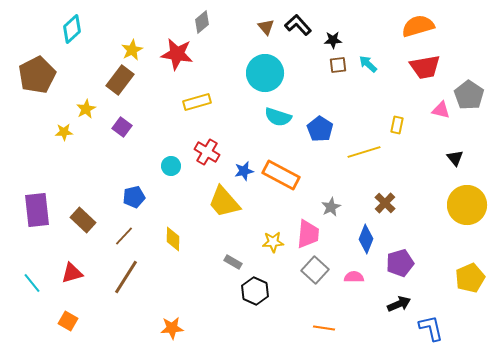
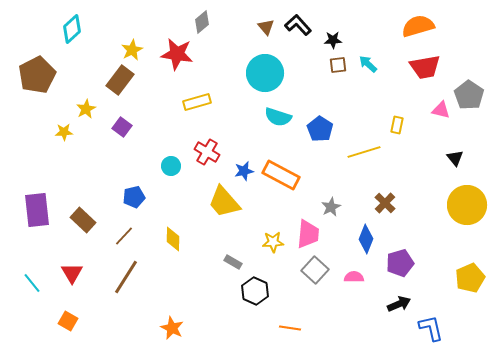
red triangle at (72, 273): rotated 45 degrees counterclockwise
orange star at (172, 328): rotated 30 degrees clockwise
orange line at (324, 328): moved 34 px left
